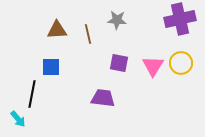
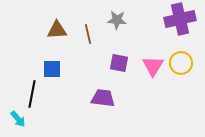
blue square: moved 1 px right, 2 px down
